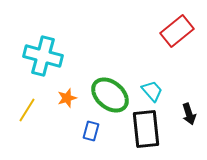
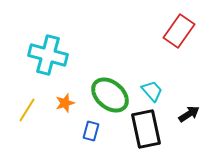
red rectangle: moved 2 px right; rotated 16 degrees counterclockwise
cyan cross: moved 5 px right, 1 px up
orange star: moved 2 px left, 5 px down
black arrow: rotated 105 degrees counterclockwise
black rectangle: rotated 6 degrees counterclockwise
